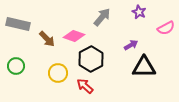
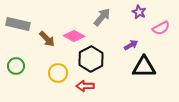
pink semicircle: moved 5 px left
pink diamond: rotated 10 degrees clockwise
red arrow: rotated 42 degrees counterclockwise
